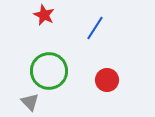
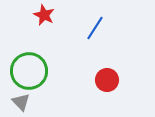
green circle: moved 20 px left
gray triangle: moved 9 px left
